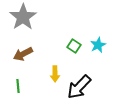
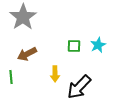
green square: rotated 32 degrees counterclockwise
brown arrow: moved 4 px right
green line: moved 7 px left, 9 px up
